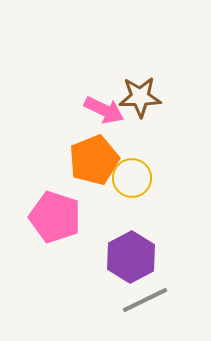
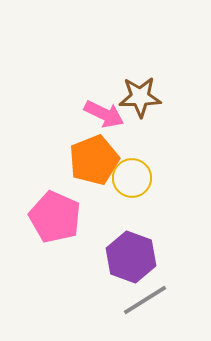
pink arrow: moved 4 px down
pink pentagon: rotated 6 degrees clockwise
purple hexagon: rotated 12 degrees counterclockwise
gray line: rotated 6 degrees counterclockwise
